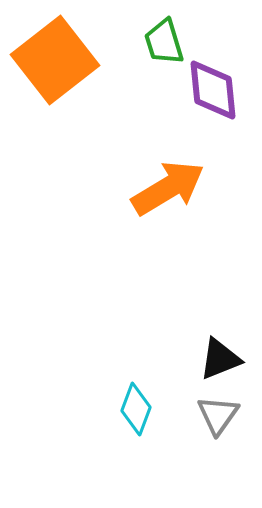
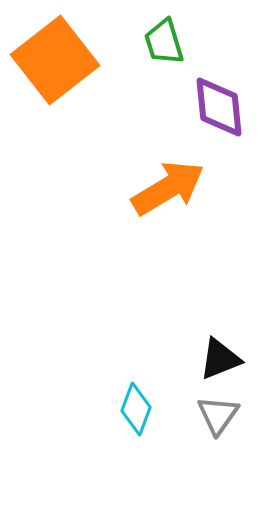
purple diamond: moved 6 px right, 17 px down
